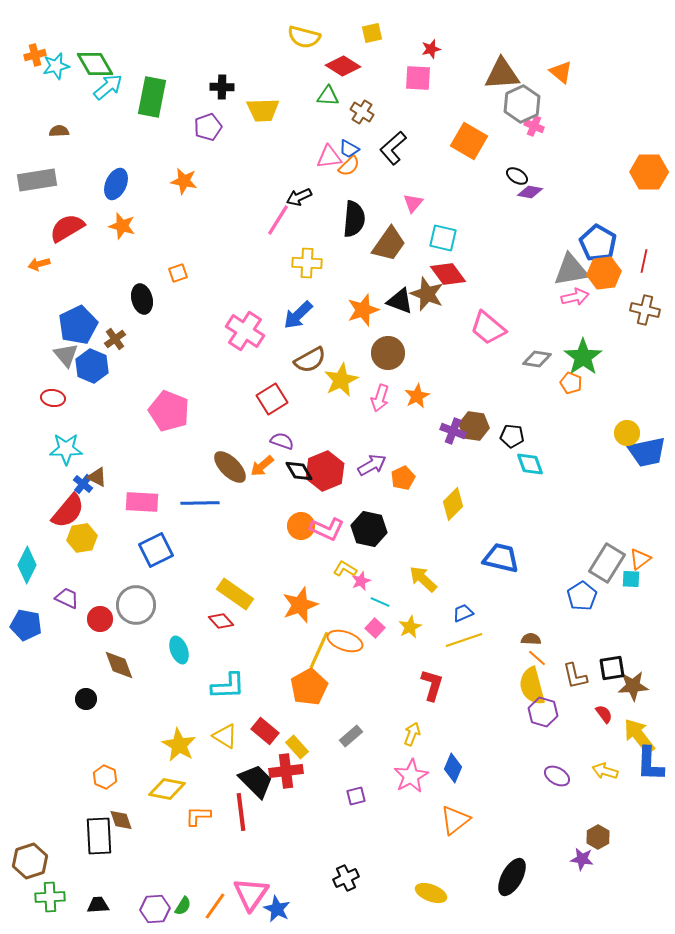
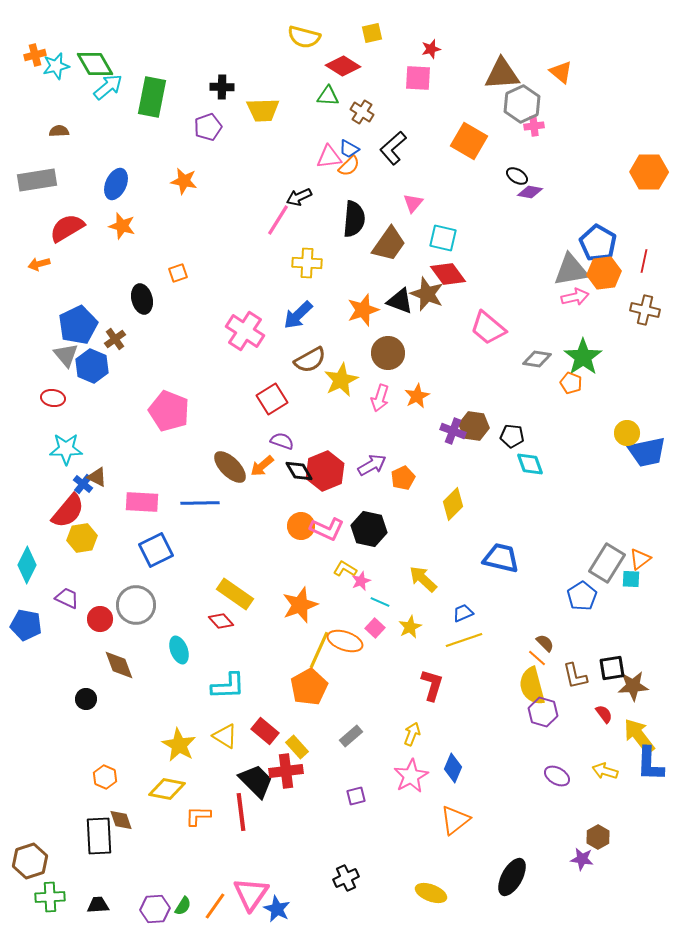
pink cross at (534, 126): rotated 30 degrees counterclockwise
brown semicircle at (531, 639): moved 14 px right, 4 px down; rotated 42 degrees clockwise
